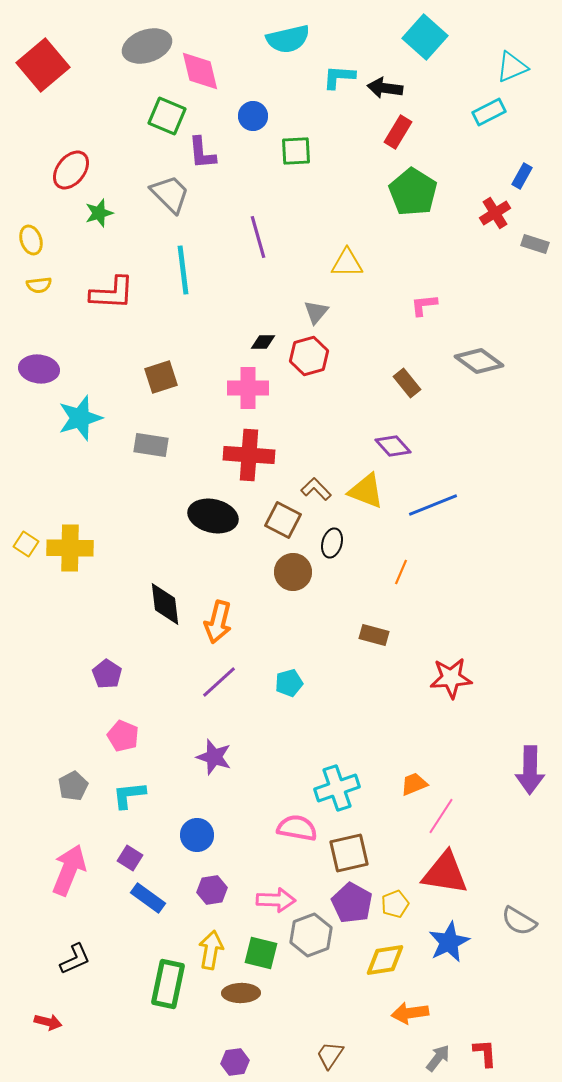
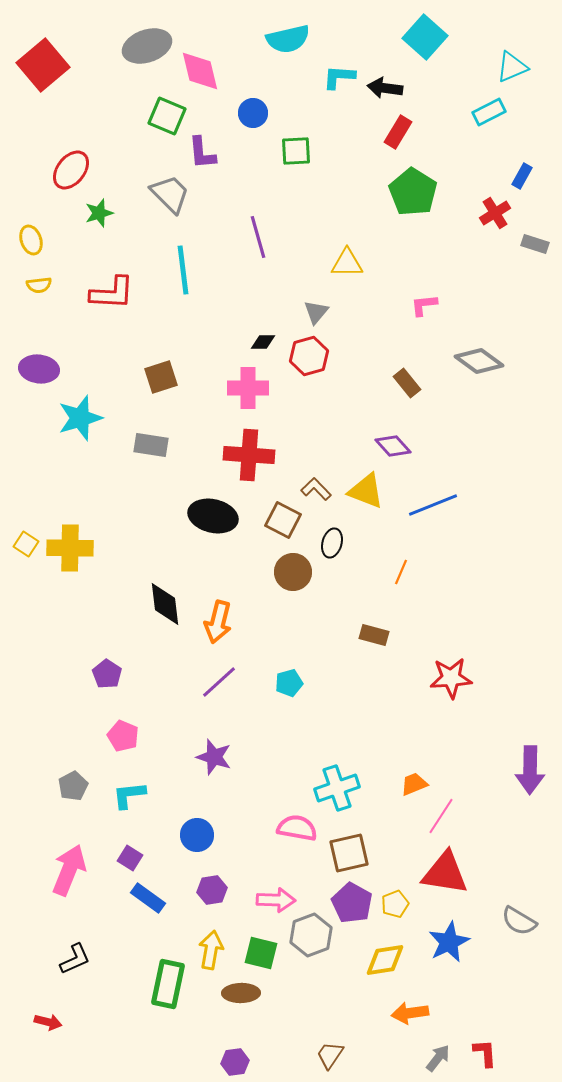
blue circle at (253, 116): moved 3 px up
